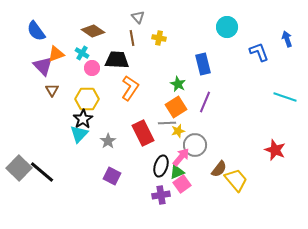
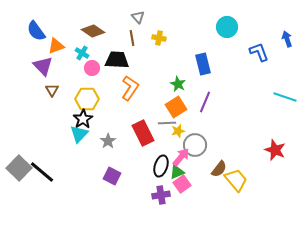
orange triangle: moved 8 px up
